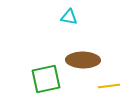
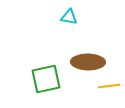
brown ellipse: moved 5 px right, 2 px down
